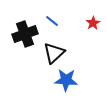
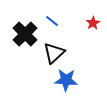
black cross: rotated 25 degrees counterclockwise
